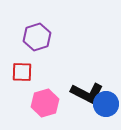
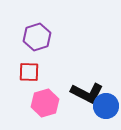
red square: moved 7 px right
blue circle: moved 2 px down
